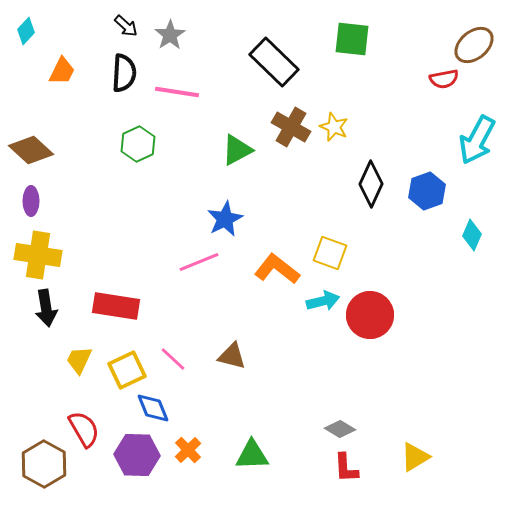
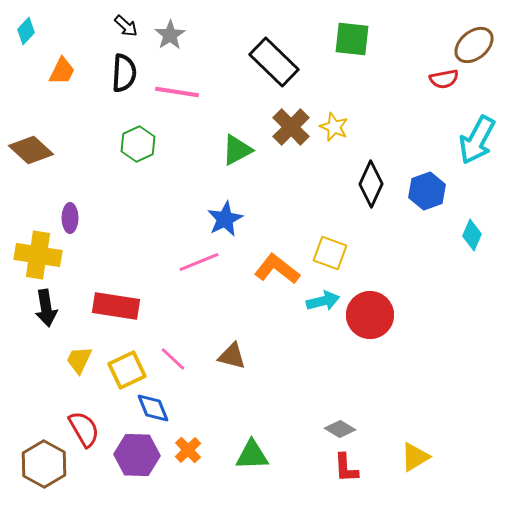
brown cross at (291, 127): rotated 15 degrees clockwise
purple ellipse at (31, 201): moved 39 px right, 17 px down
